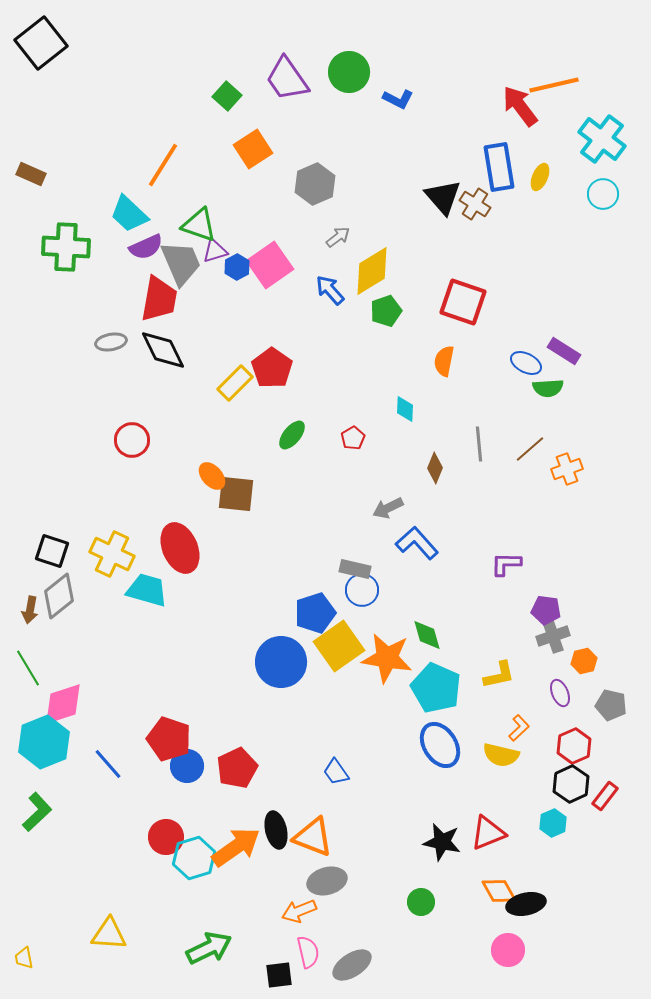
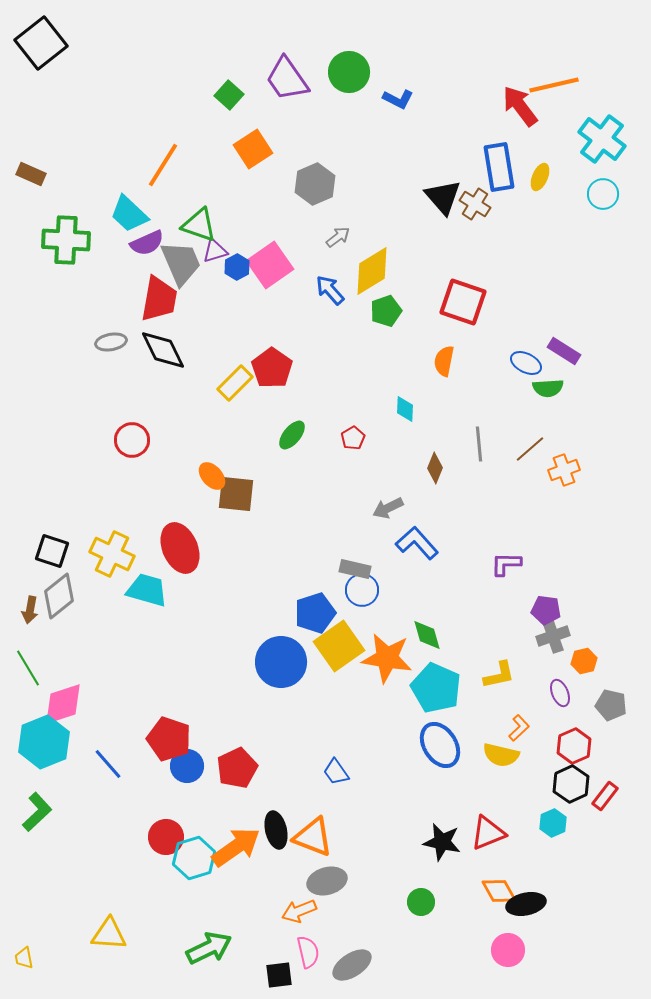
green square at (227, 96): moved 2 px right, 1 px up
green cross at (66, 247): moved 7 px up
purple semicircle at (146, 247): moved 1 px right, 4 px up
orange cross at (567, 469): moved 3 px left, 1 px down
